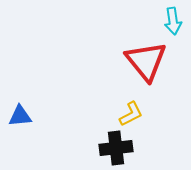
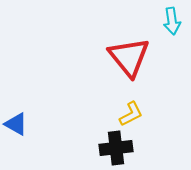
cyan arrow: moved 1 px left
red triangle: moved 17 px left, 4 px up
blue triangle: moved 4 px left, 8 px down; rotated 35 degrees clockwise
